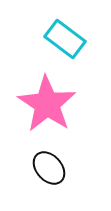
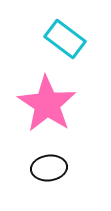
black ellipse: rotated 56 degrees counterclockwise
